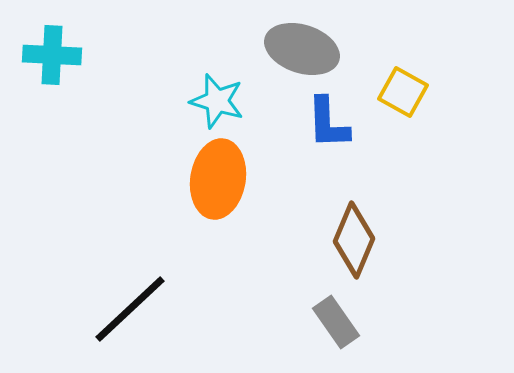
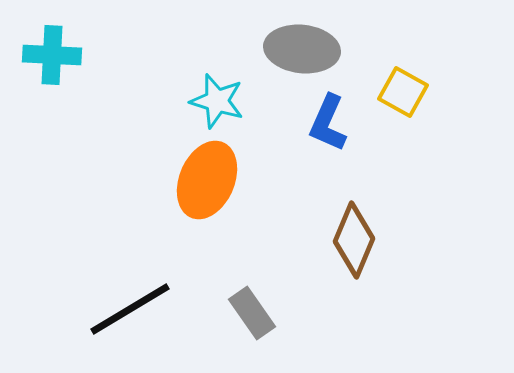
gray ellipse: rotated 12 degrees counterclockwise
blue L-shape: rotated 26 degrees clockwise
orange ellipse: moved 11 px left, 1 px down; rotated 14 degrees clockwise
black line: rotated 12 degrees clockwise
gray rectangle: moved 84 px left, 9 px up
